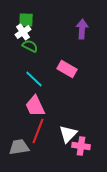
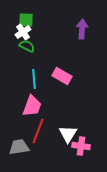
green semicircle: moved 3 px left
pink rectangle: moved 5 px left, 7 px down
cyan line: rotated 42 degrees clockwise
pink trapezoid: moved 3 px left; rotated 135 degrees counterclockwise
white triangle: rotated 12 degrees counterclockwise
